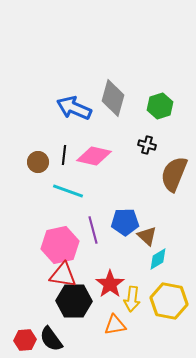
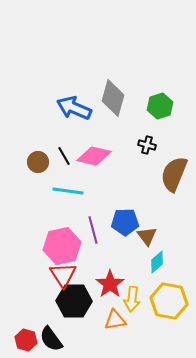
black line: moved 1 px down; rotated 36 degrees counterclockwise
cyan line: rotated 12 degrees counterclockwise
brown triangle: rotated 10 degrees clockwise
pink hexagon: moved 2 px right, 1 px down
cyan diamond: moved 1 px left, 3 px down; rotated 10 degrees counterclockwise
red triangle: rotated 48 degrees clockwise
orange triangle: moved 5 px up
red hexagon: moved 1 px right; rotated 20 degrees clockwise
